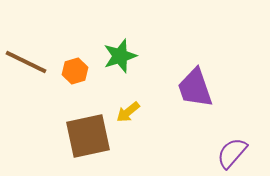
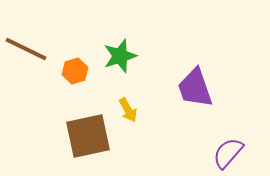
brown line: moved 13 px up
yellow arrow: moved 2 px up; rotated 80 degrees counterclockwise
purple semicircle: moved 4 px left
